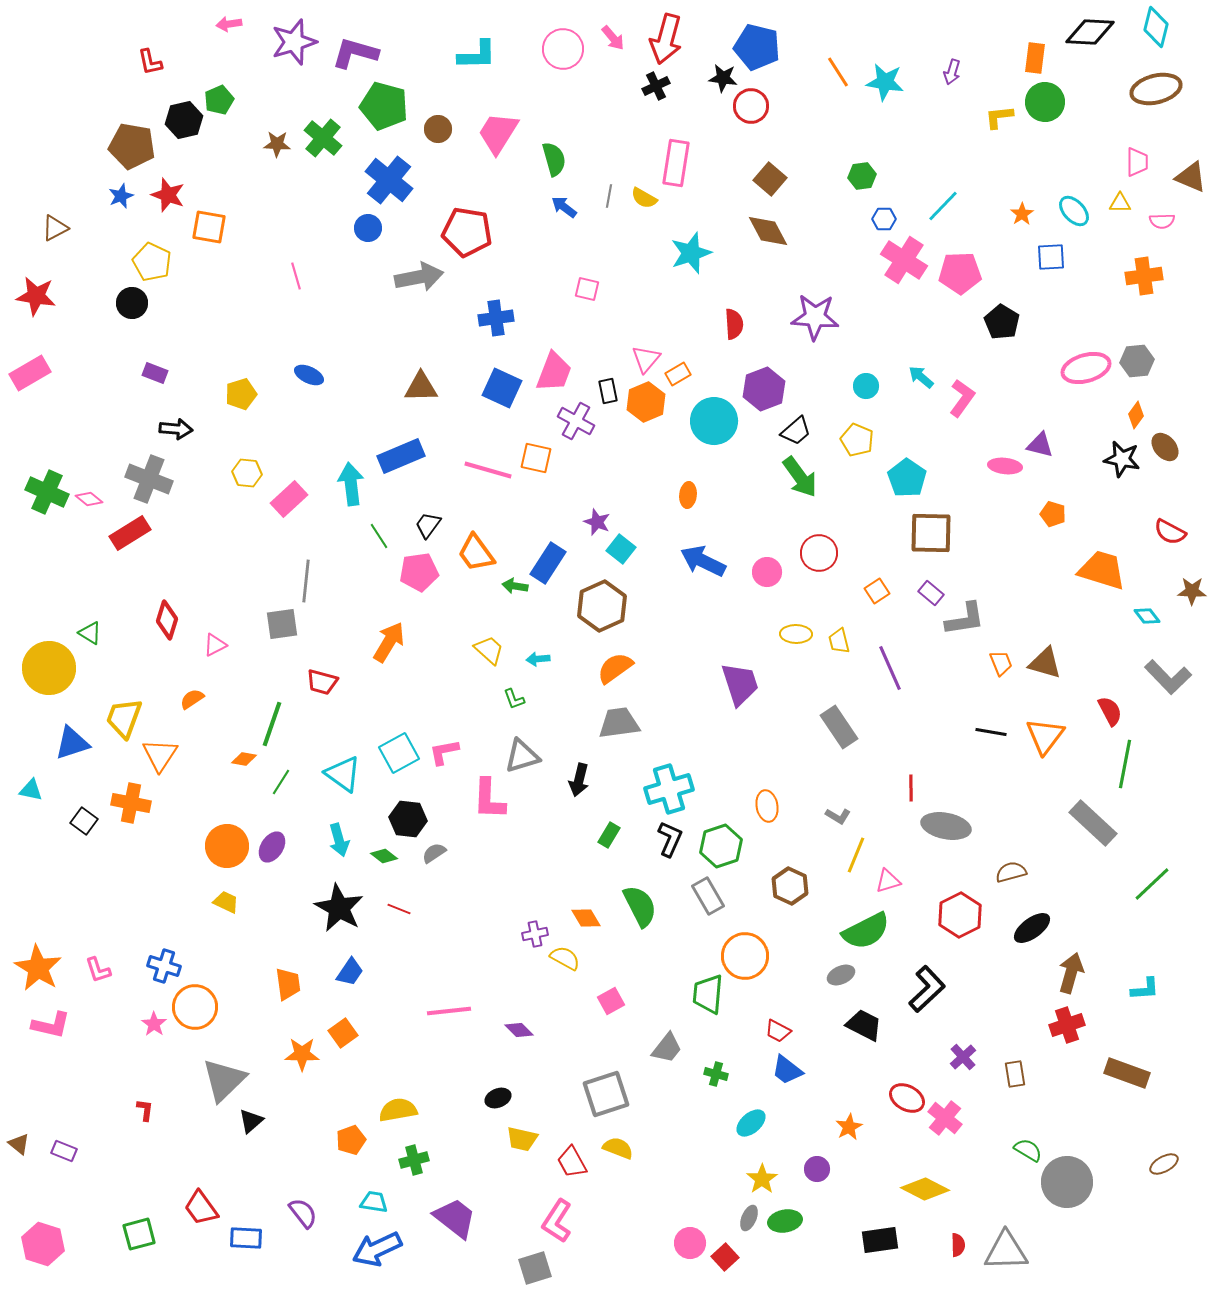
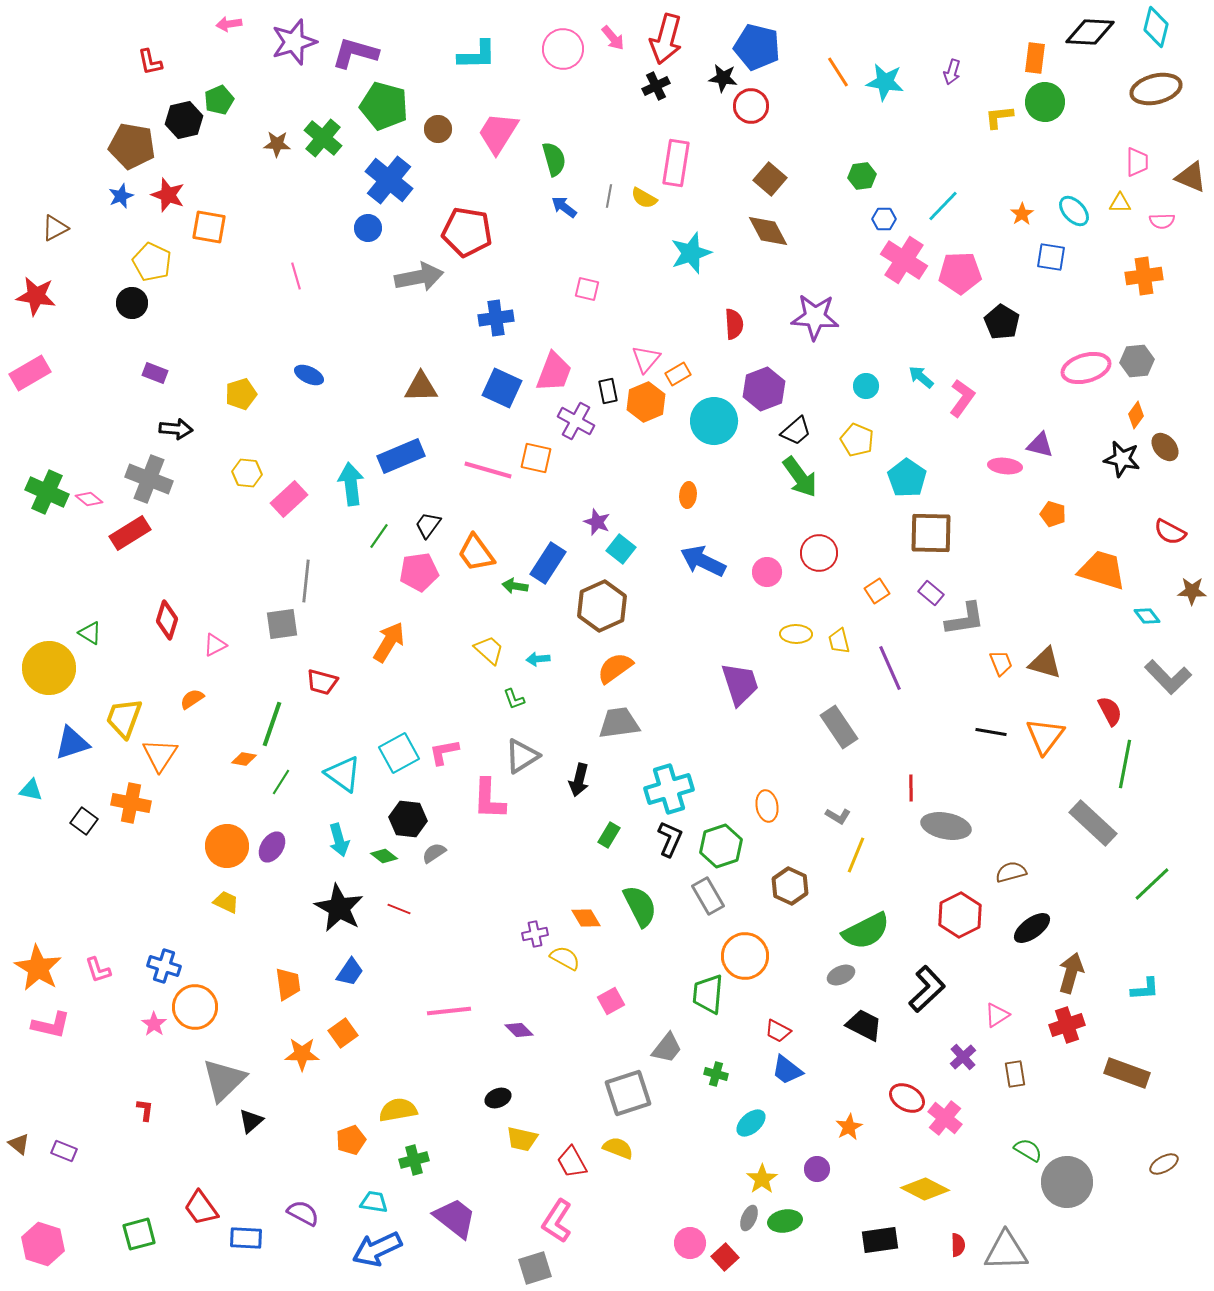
blue square at (1051, 257): rotated 12 degrees clockwise
green line at (379, 536): rotated 68 degrees clockwise
gray triangle at (522, 756): rotated 15 degrees counterclockwise
pink triangle at (888, 881): moved 109 px right, 134 px down; rotated 16 degrees counterclockwise
gray square at (606, 1094): moved 22 px right, 1 px up
purple semicircle at (303, 1213): rotated 24 degrees counterclockwise
